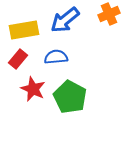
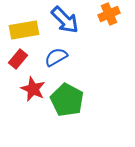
blue arrow: rotated 96 degrees counterclockwise
blue semicircle: rotated 25 degrees counterclockwise
green pentagon: moved 3 px left, 3 px down
